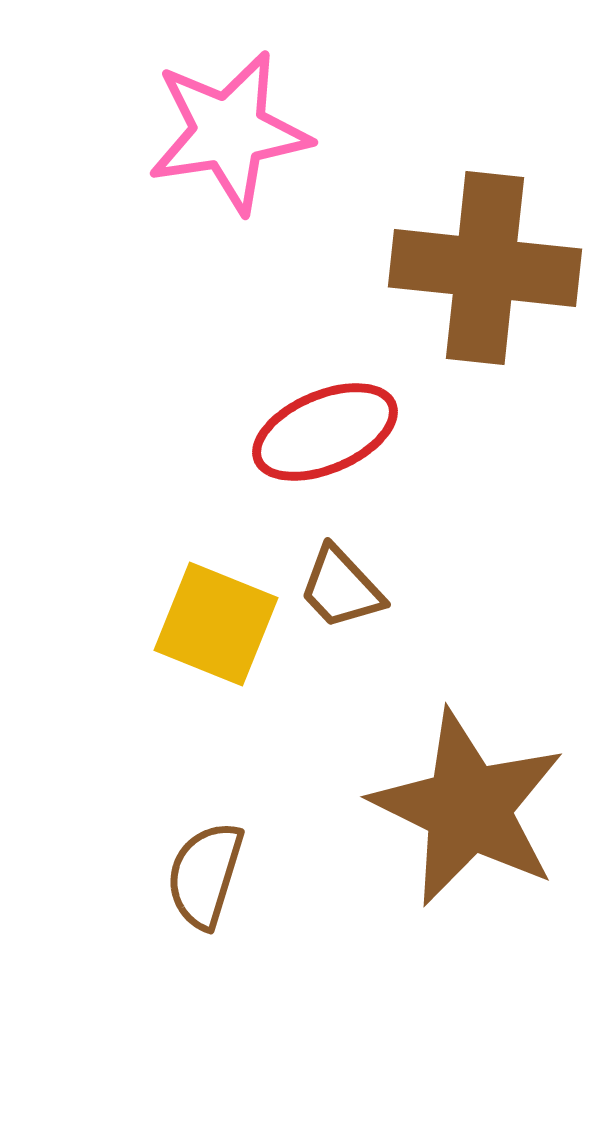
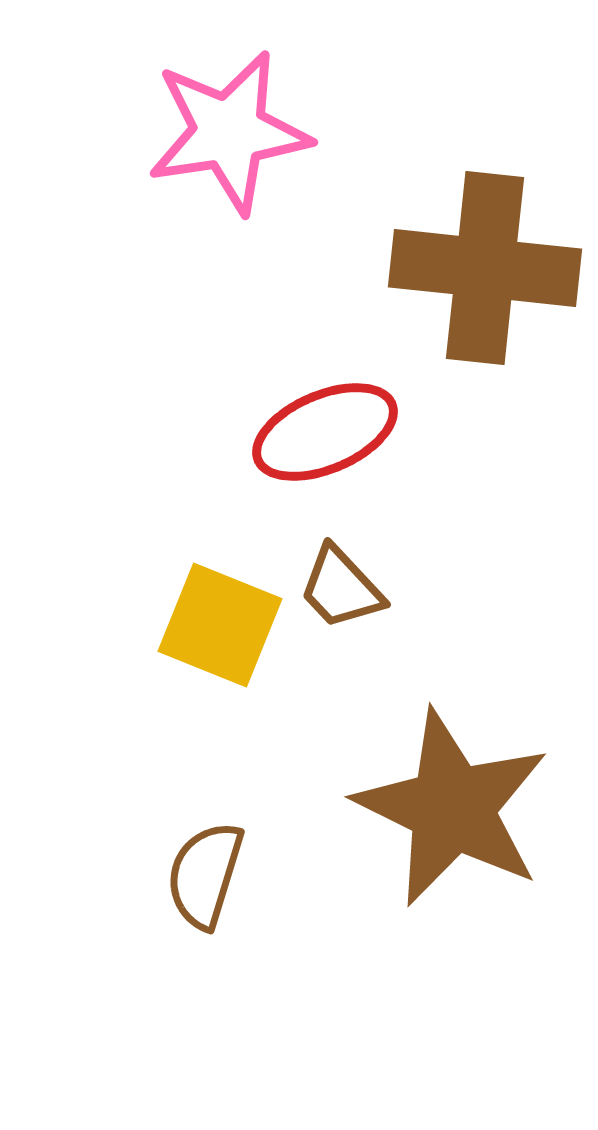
yellow square: moved 4 px right, 1 px down
brown star: moved 16 px left
